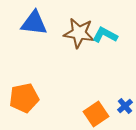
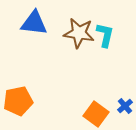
cyan L-shape: rotated 75 degrees clockwise
orange pentagon: moved 6 px left, 3 px down
orange square: rotated 20 degrees counterclockwise
